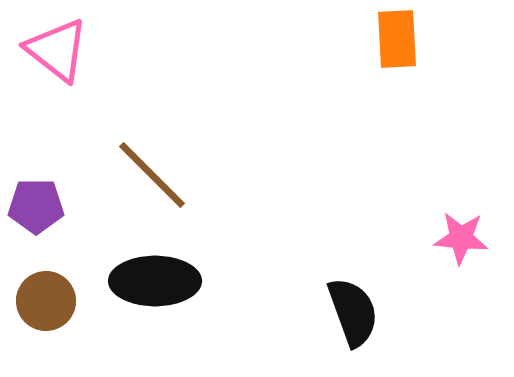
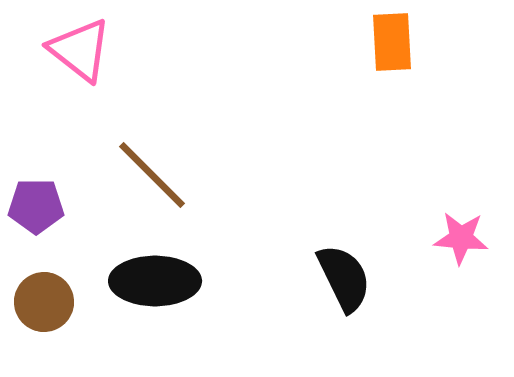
orange rectangle: moved 5 px left, 3 px down
pink triangle: moved 23 px right
brown circle: moved 2 px left, 1 px down
black semicircle: moved 9 px left, 34 px up; rotated 6 degrees counterclockwise
